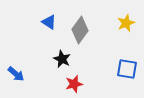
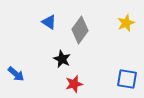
blue square: moved 10 px down
